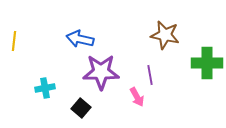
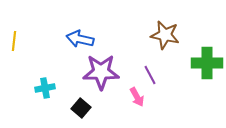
purple line: rotated 18 degrees counterclockwise
